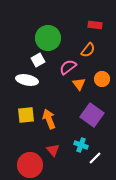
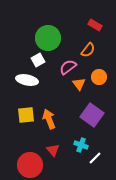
red rectangle: rotated 24 degrees clockwise
orange circle: moved 3 px left, 2 px up
